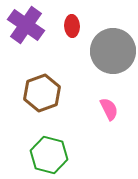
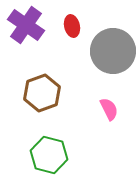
red ellipse: rotated 10 degrees counterclockwise
